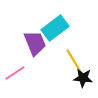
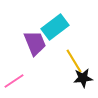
cyan rectangle: moved 1 px up
pink line: moved 1 px left, 8 px down
black star: rotated 12 degrees counterclockwise
